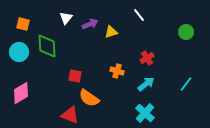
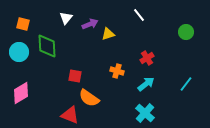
yellow triangle: moved 3 px left, 2 px down
